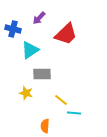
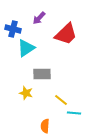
cyan triangle: moved 4 px left, 2 px up
